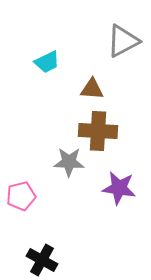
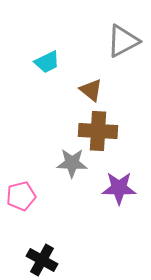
brown triangle: moved 1 px left, 1 px down; rotated 35 degrees clockwise
gray star: moved 3 px right, 1 px down
purple star: rotated 8 degrees counterclockwise
